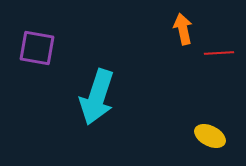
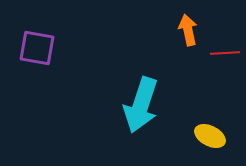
orange arrow: moved 5 px right, 1 px down
red line: moved 6 px right
cyan arrow: moved 44 px right, 8 px down
